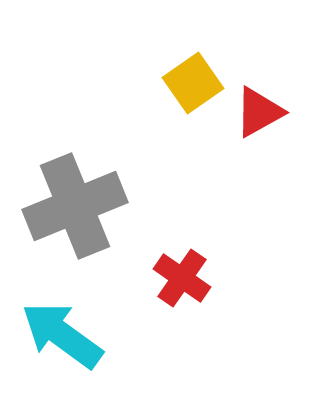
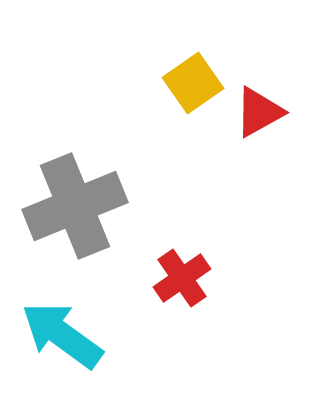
red cross: rotated 20 degrees clockwise
